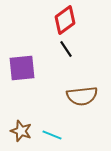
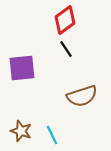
brown semicircle: rotated 12 degrees counterclockwise
cyan line: rotated 42 degrees clockwise
